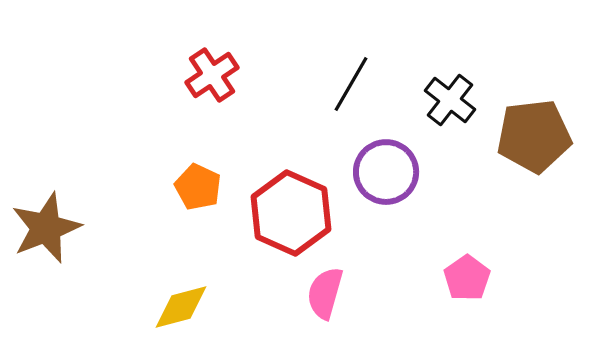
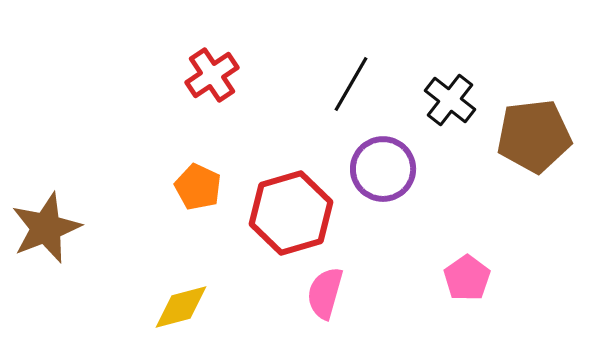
purple circle: moved 3 px left, 3 px up
red hexagon: rotated 20 degrees clockwise
